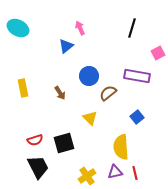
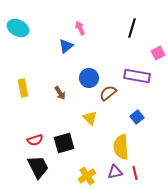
blue circle: moved 2 px down
